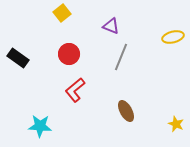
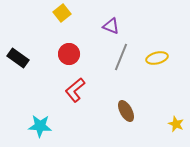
yellow ellipse: moved 16 px left, 21 px down
